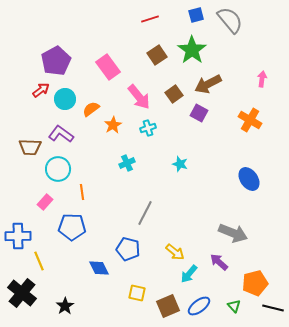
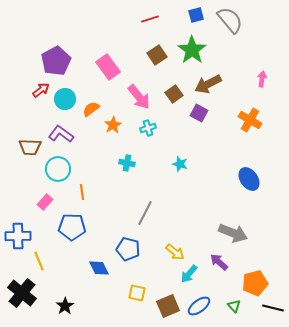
cyan cross at (127, 163): rotated 35 degrees clockwise
